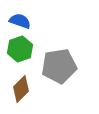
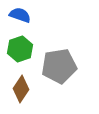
blue semicircle: moved 6 px up
brown diamond: rotated 12 degrees counterclockwise
